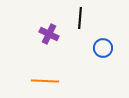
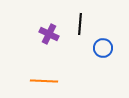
black line: moved 6 px down
orange line: moved 1 px left
